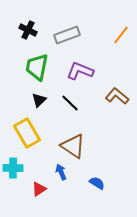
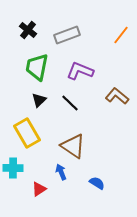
black cross: rotated 12 degrees clockwise
